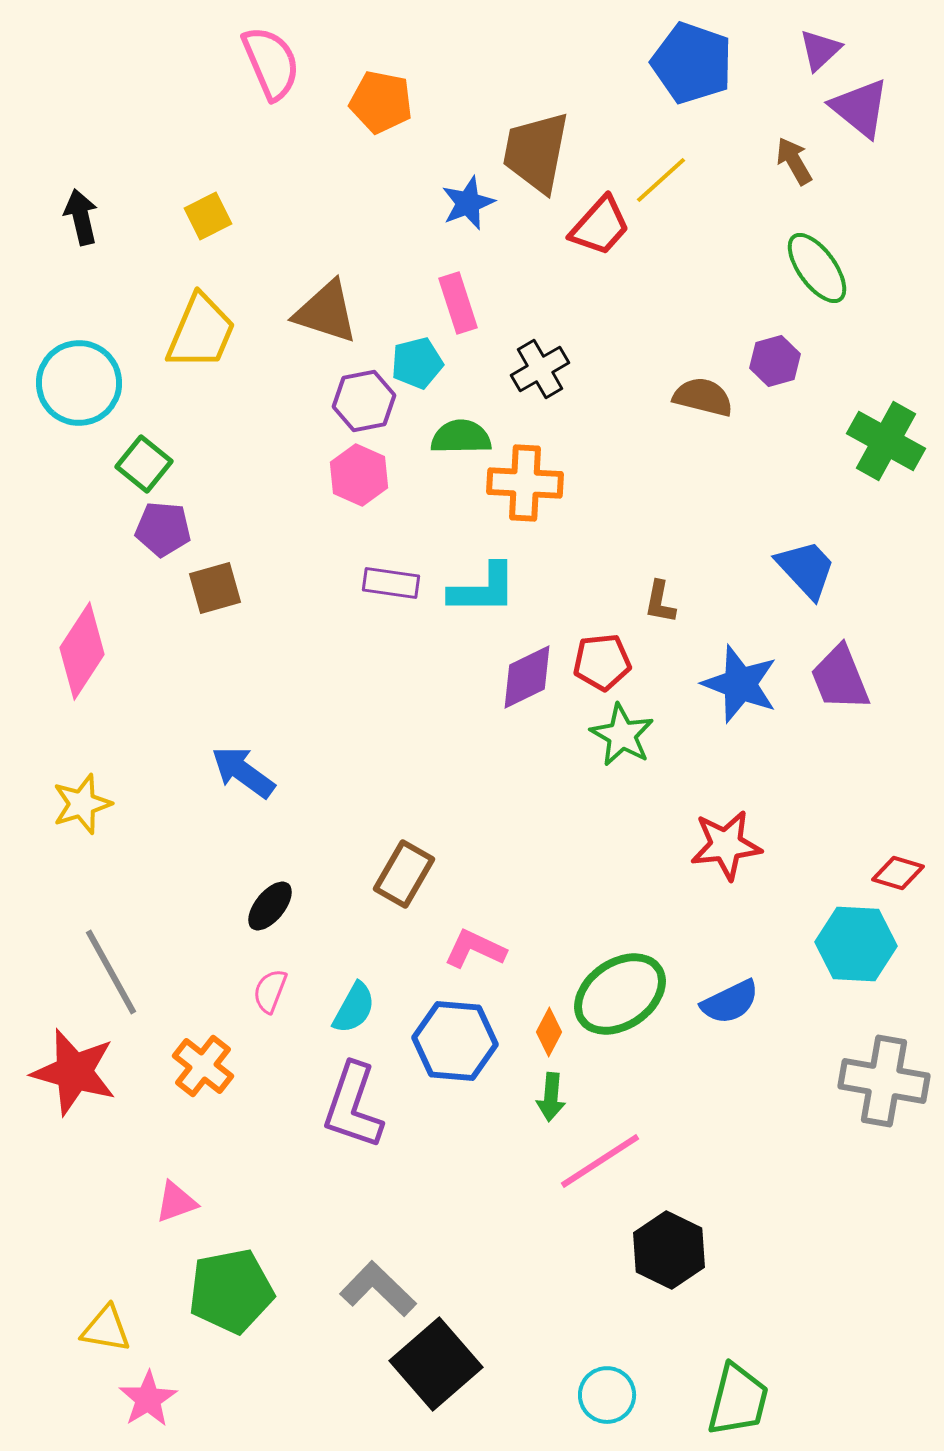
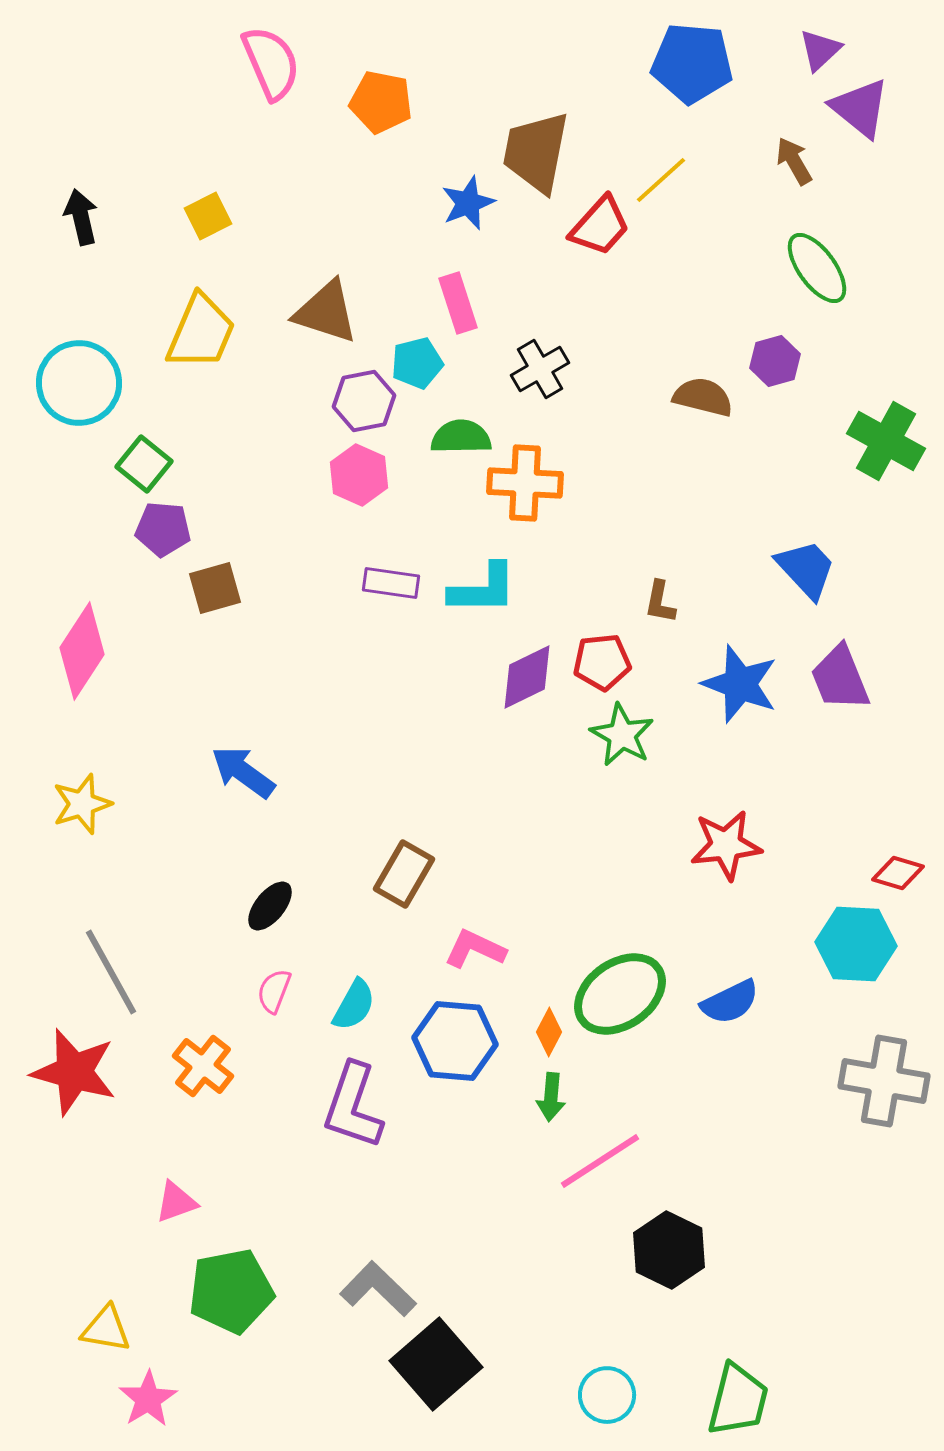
blue pentagon at (692, 63): rotated 14 degrees counterclockwise
pink semicircle at (270, 991): moved 4 px right
cyan semicircle at (354, 1008): moved 3 px up
